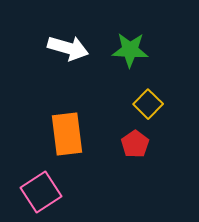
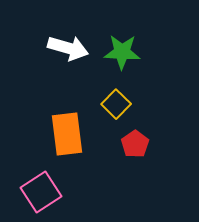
green star: moved 8 px left, 2 px down
yellow square: moved 32 px left
